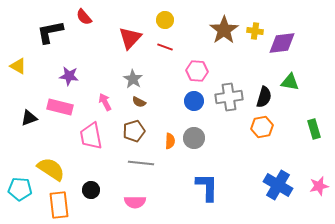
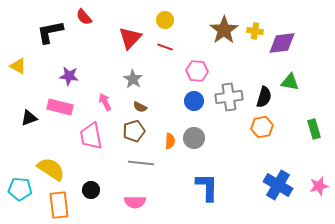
brown semicircle: moved 1 px right, 5 px down
